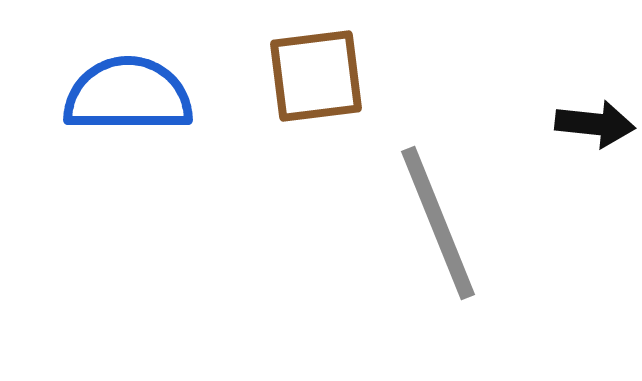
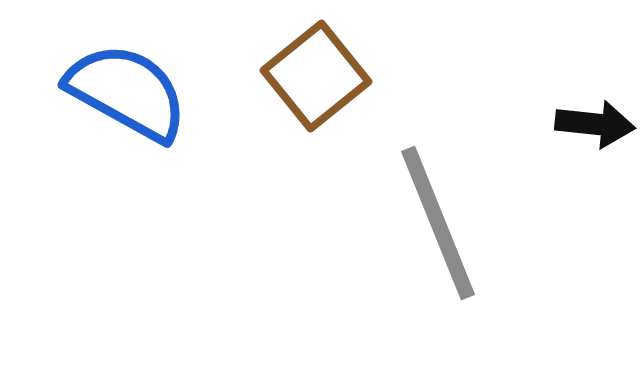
brown square: rotated 32 degrees counterclockwise
blue semicircle: moved 1 px left, 3 px up; rotated 29 degrees clockwise
